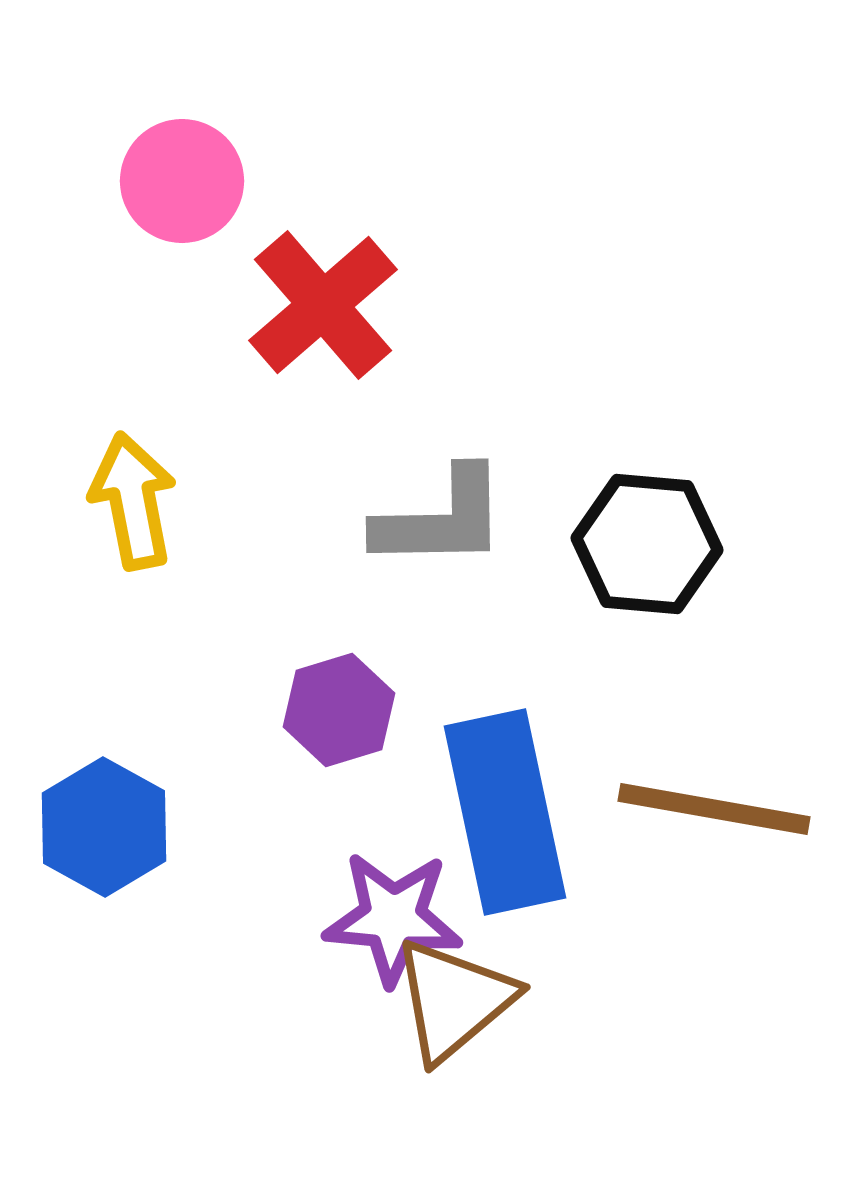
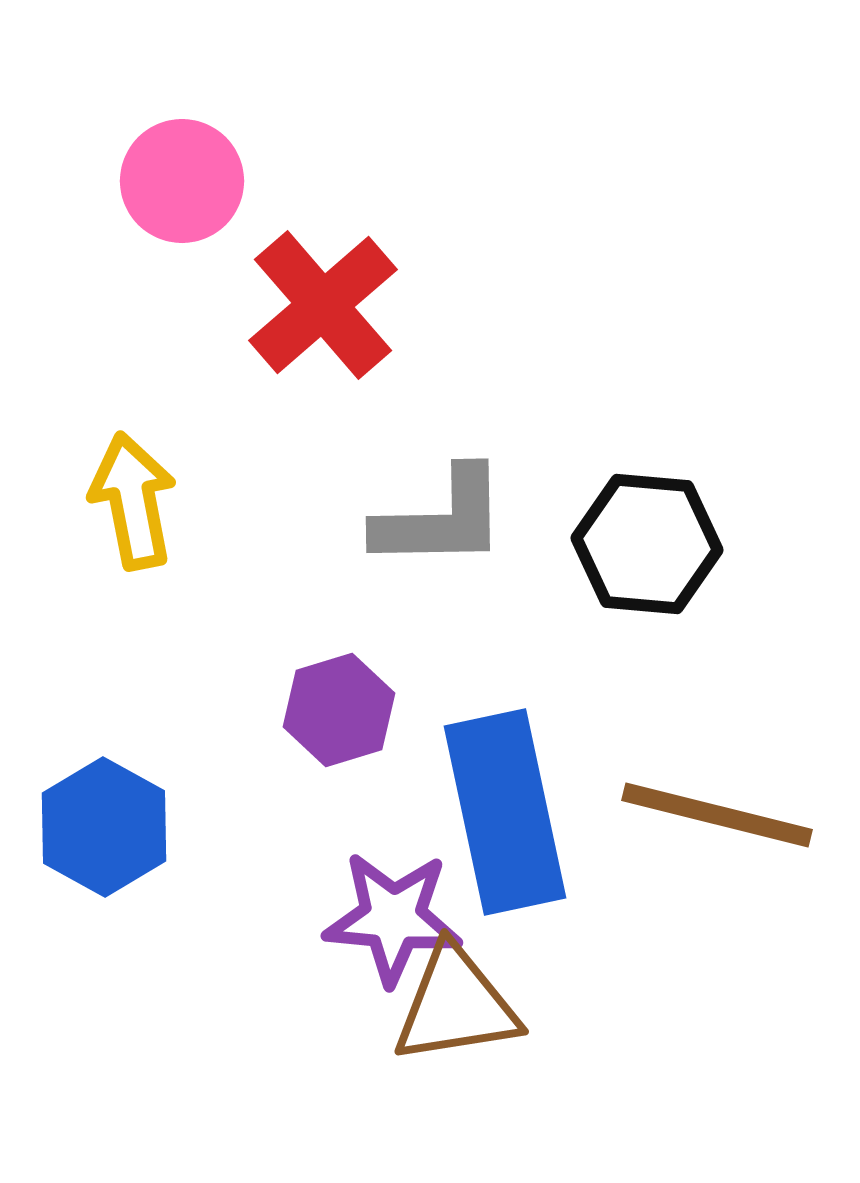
brown line: moved 3 px right, 6 px down; rotated 4 degrees clockwise
brown triangle: moved 2 px right, 5 px down; rotated 31 degrees clockwise
